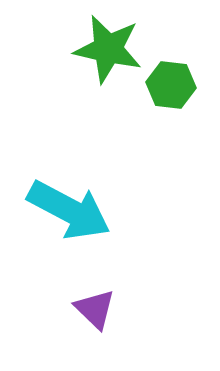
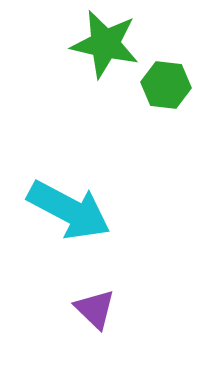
green star: moved 3 px left, 5 px up
green hexagon: moved 5 px left
